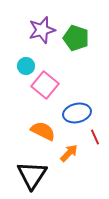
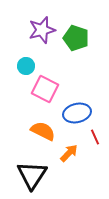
pink square: moved 4 px down; rotated 12 degrees counterclockwise
